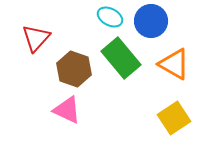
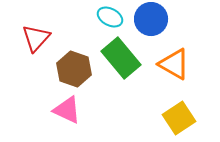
blue circle: moved 2 px up
yellow square: moved 5 px right
